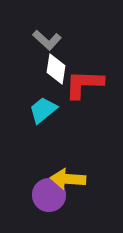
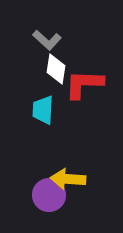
cyan trapezoid: rotated 48 degrees counterclockwise
